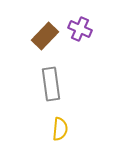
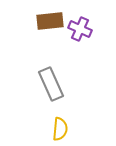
brown rectangle: moved 5 px right, 15 px up; rotated 40 degrees clockwise
gray rectangle: rotated 16 degrees counterclockwise
